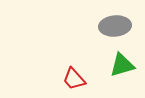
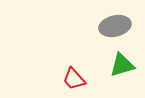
gray ellipse: rotated 8 degrees counterclockwise
